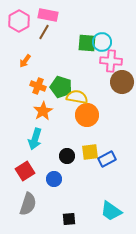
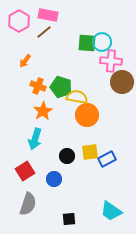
brown line: rotated 21 degrees clockwise
